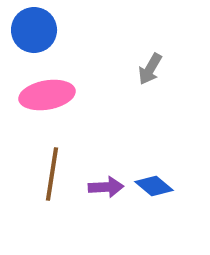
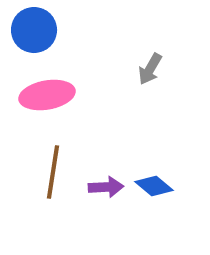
brown line: moved 1 px right, 2 px up
